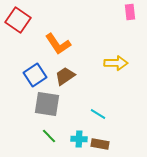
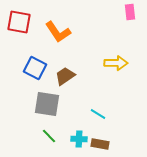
red square: moved 1 px right, 2 px down; rotated 25 degrees counterclockwise
orange L-shape: moved 12 px up
blue square: moved 7 px up; rotated 30 degrees counterclockwise
